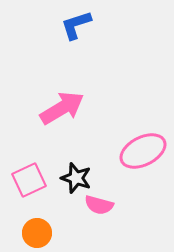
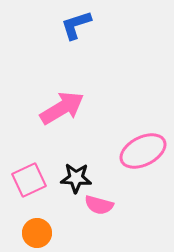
black star: rotated 16 degrees counterclockwise
